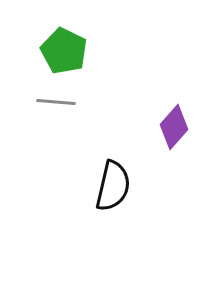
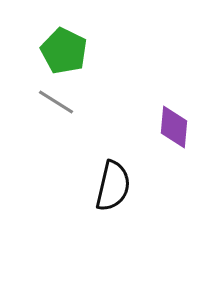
gray line: rotated 27 degrees clockwise
purple diamond: rotated 36 degrees counterclockwise
